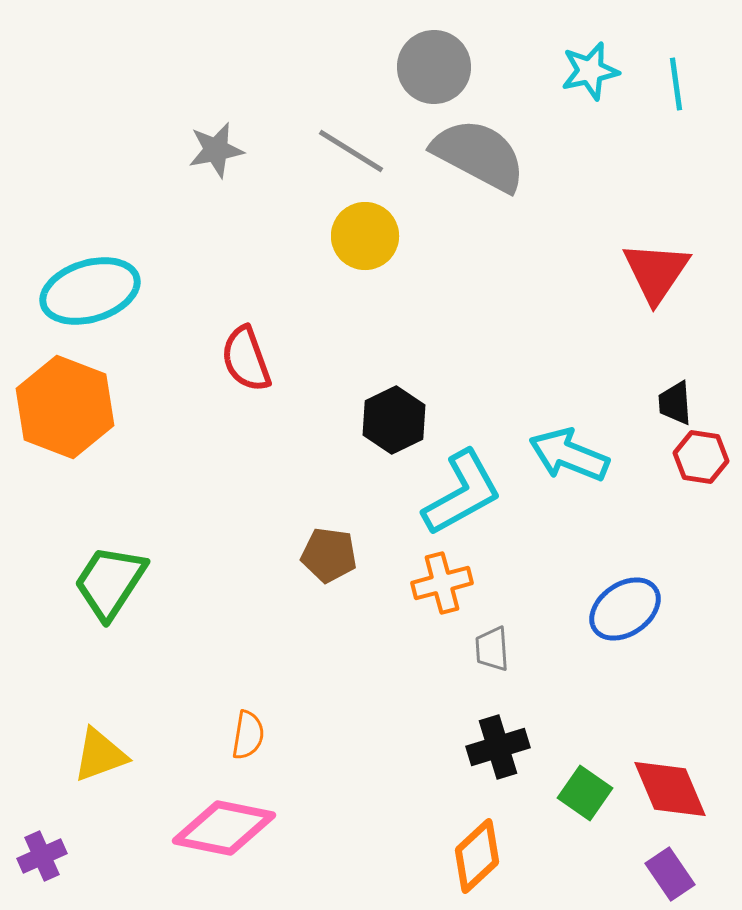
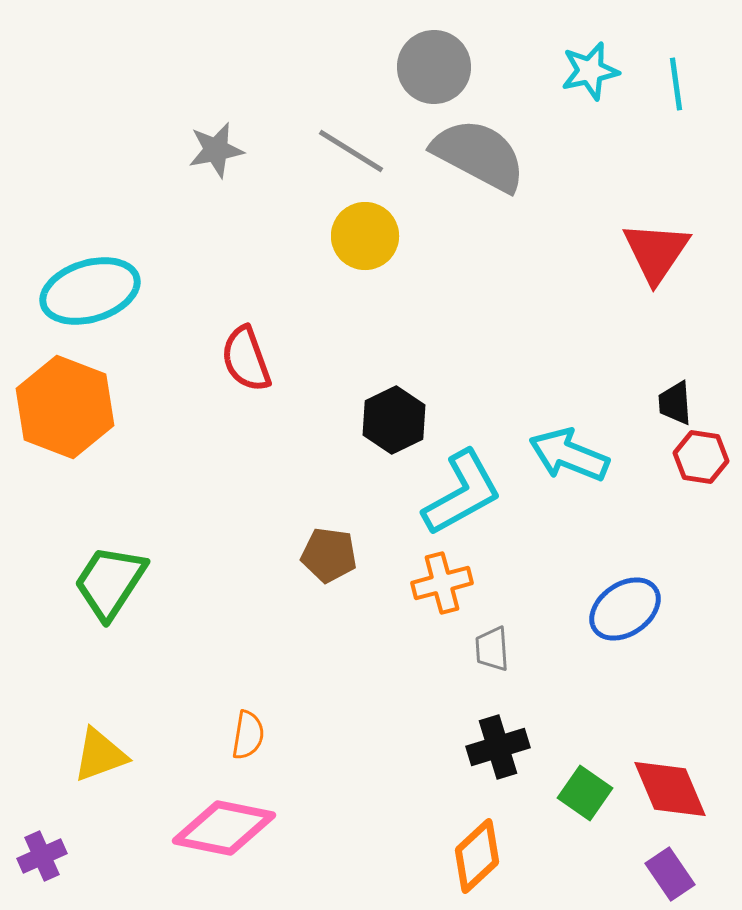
red triangle: moved 20 px up
